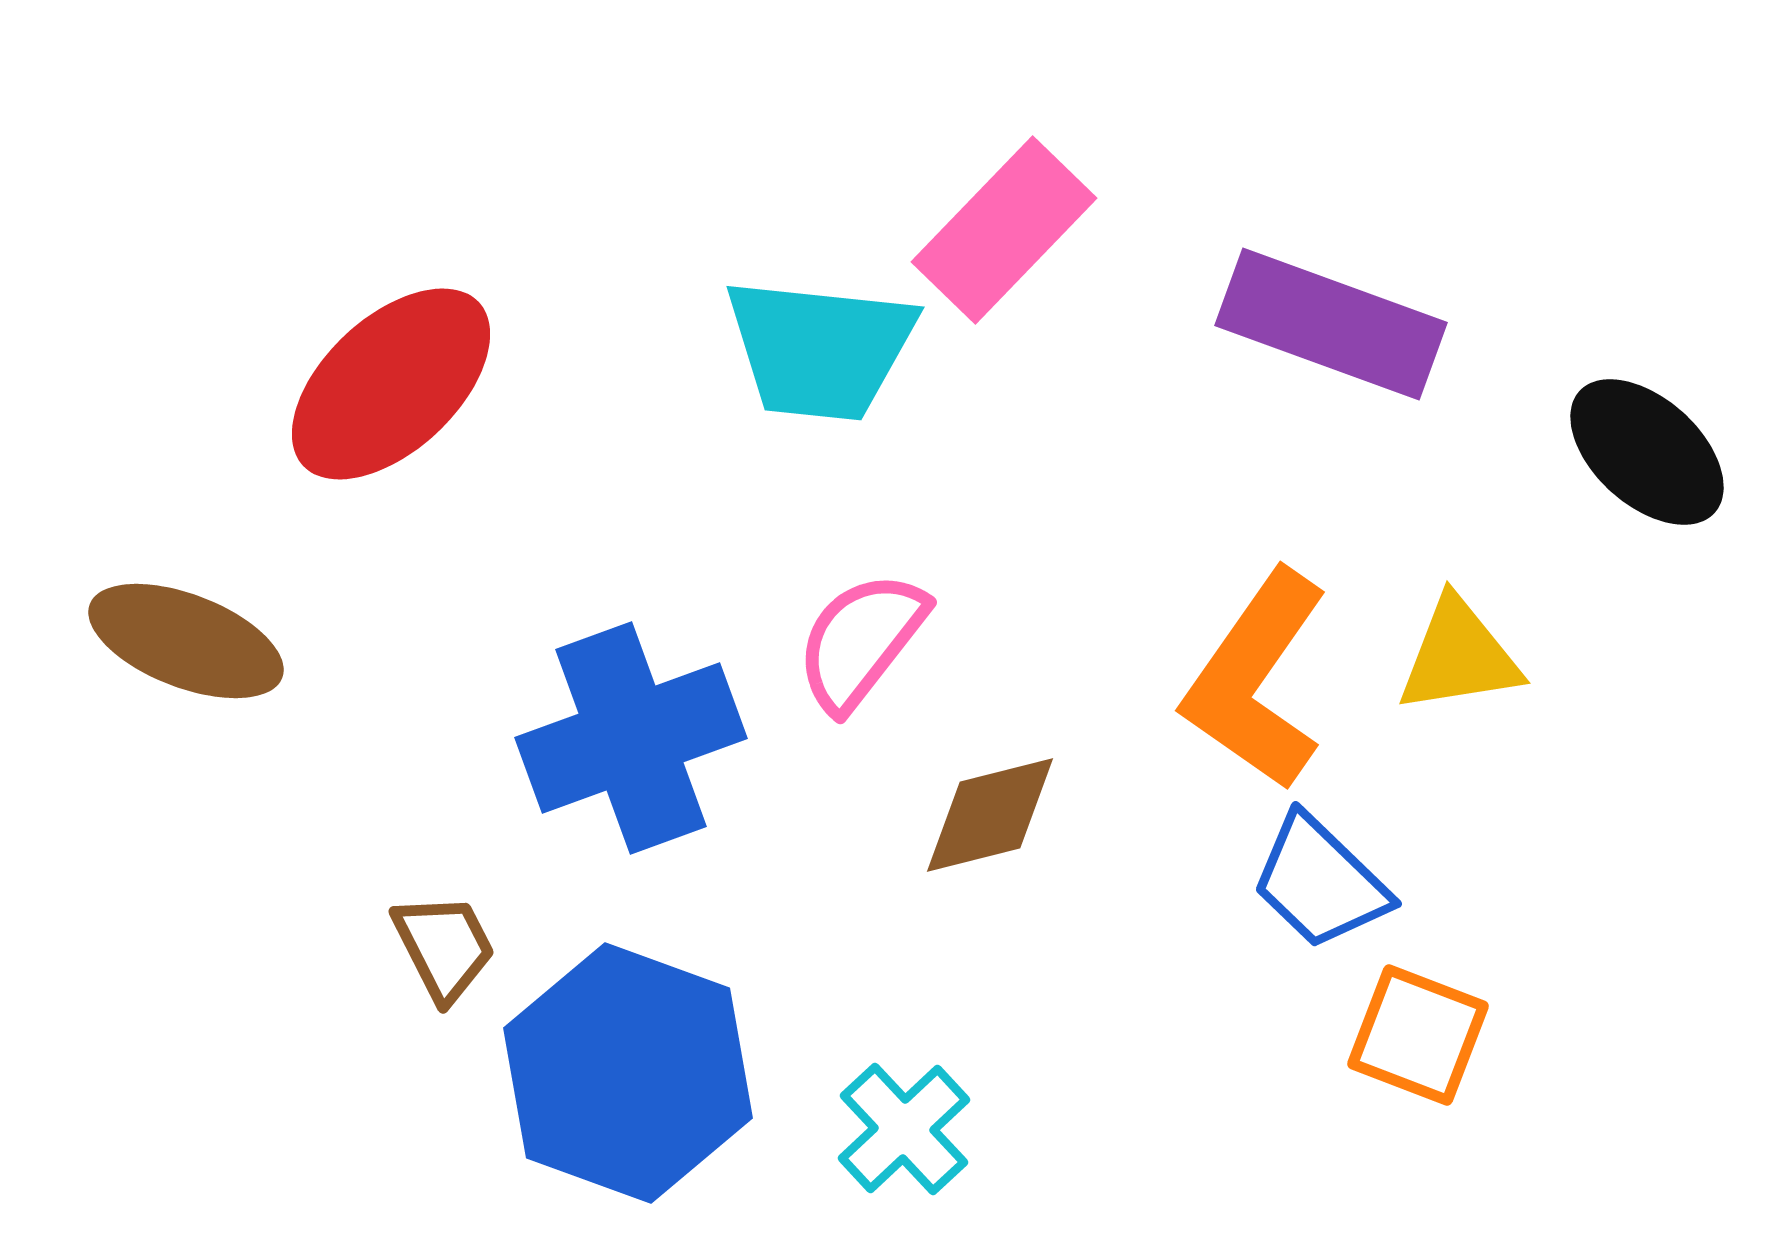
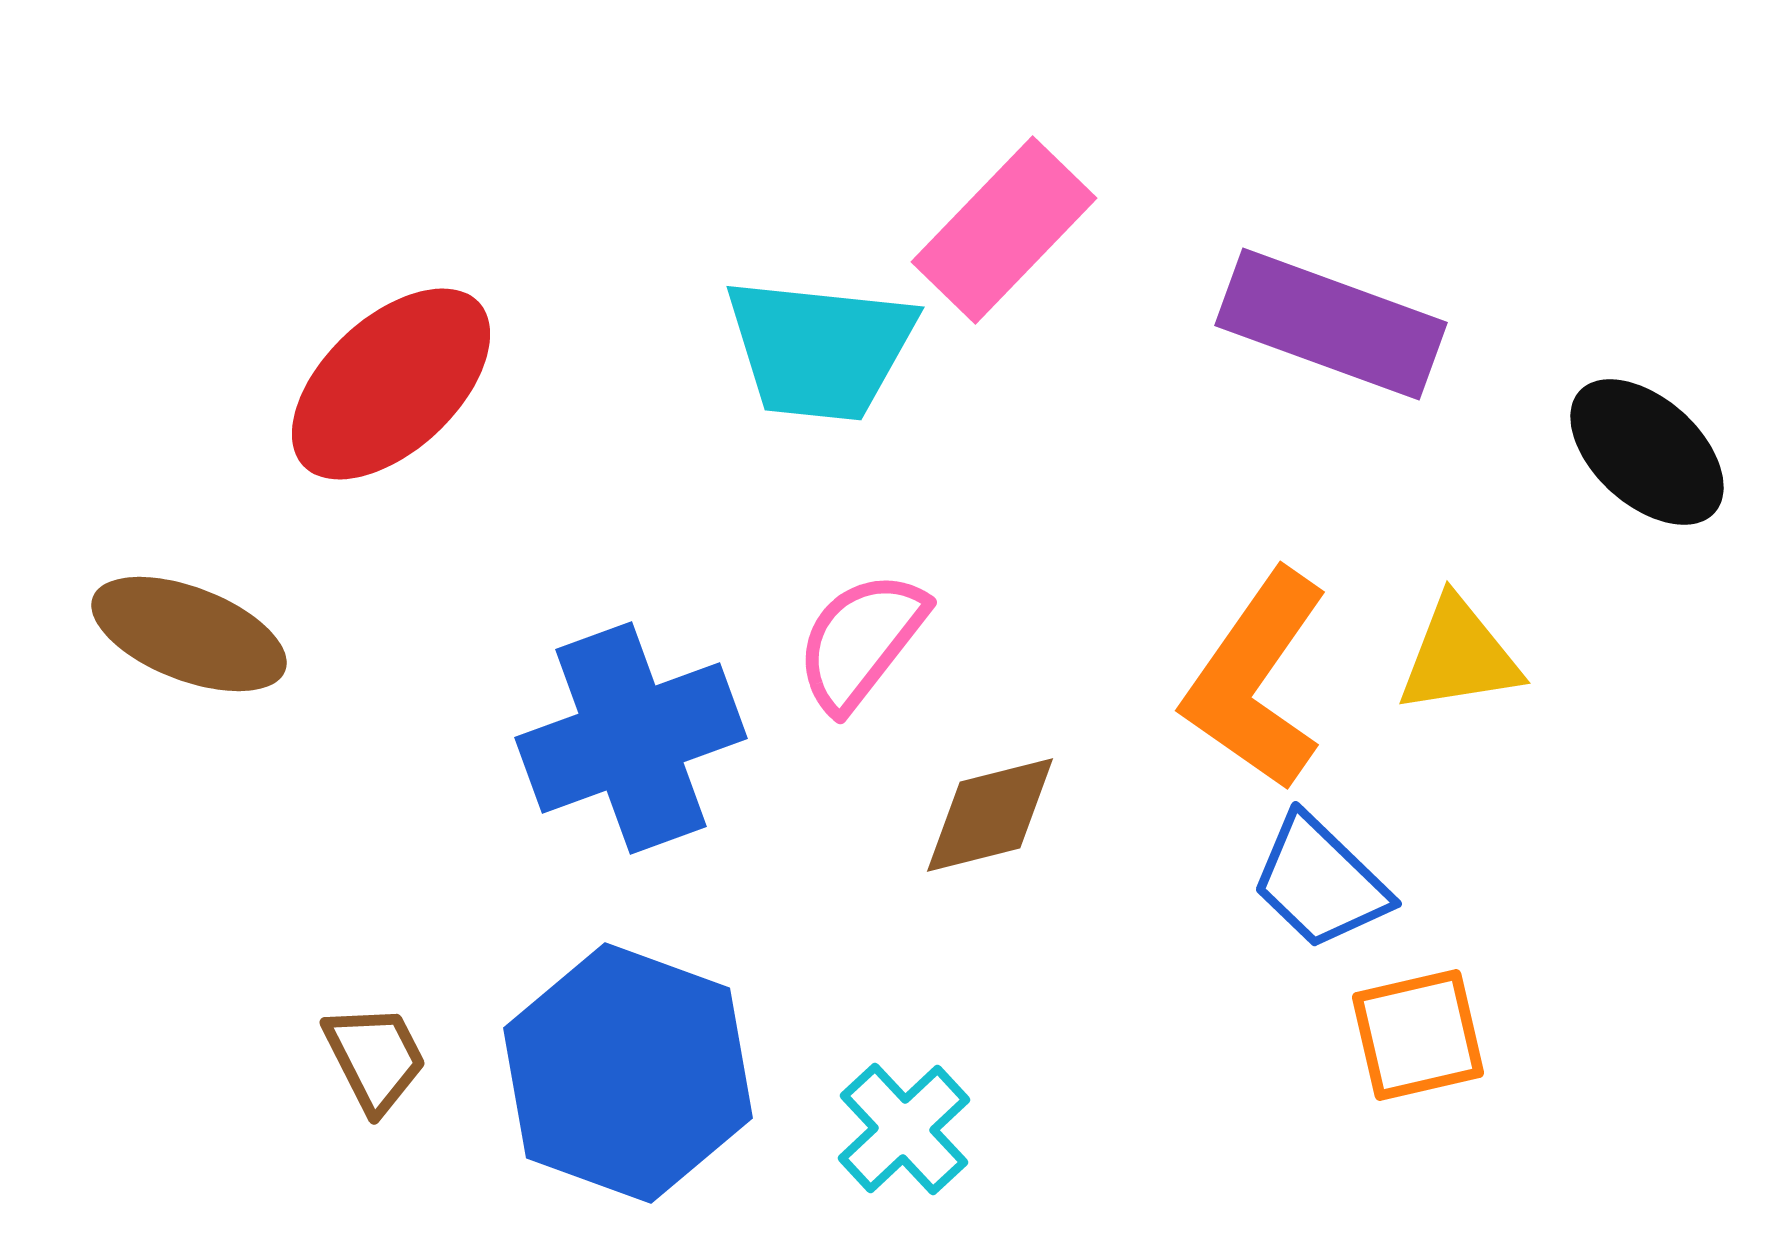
brown ellipse: moved 3 px right, 7 px up
brown trapezoid: moved 69 px left, 111 px down
orange square: rotated 34 degrees counterclockwise
